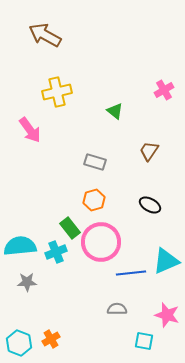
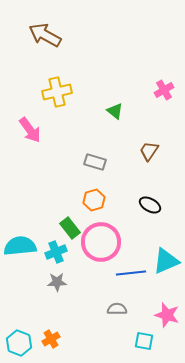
gray star: moved 30 px right
